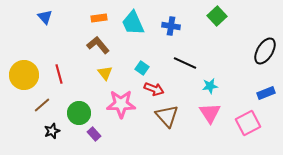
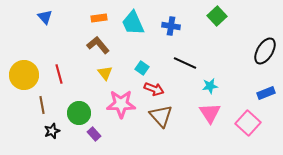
brown line: rotated 60 degrees counterclockwise
brown triangle: moved 6 px left
pink square: rotated 20 degrees counterclockwise
